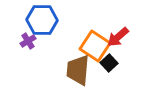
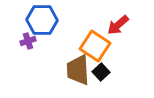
red arrow: moved 12 px up
purple cross: rotated 14 degrees clockwise
black square: moved 8 px left, 9 px down
brown trapezoid: rotated 8 degrees counterclockwise
